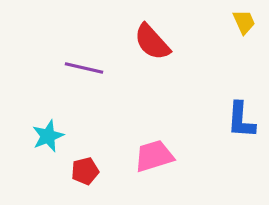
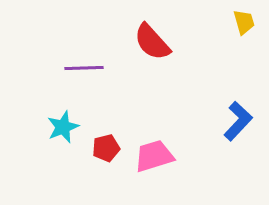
yellow trapezoid: rotated 8 degrees clockwise
purple line: rotated 15 degrees counterclockwise
blue L-shape: moved 3 px left, 1 px down; rotated 141 degrees counterclockwise
cyan star: moved 15 px right, 9 px up
red pentagon: moved 21 px right, 23 px up
